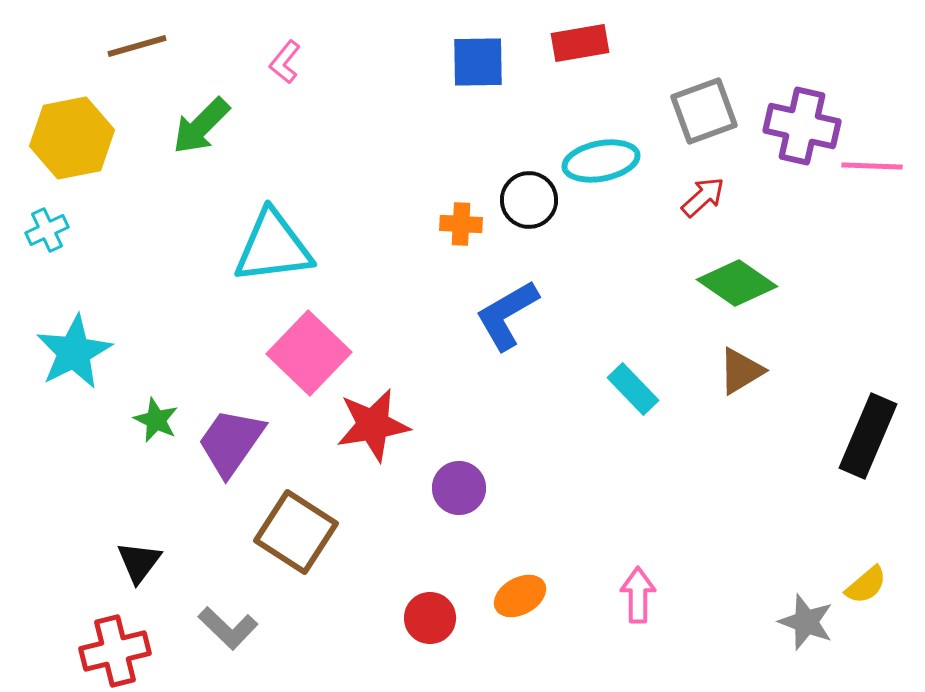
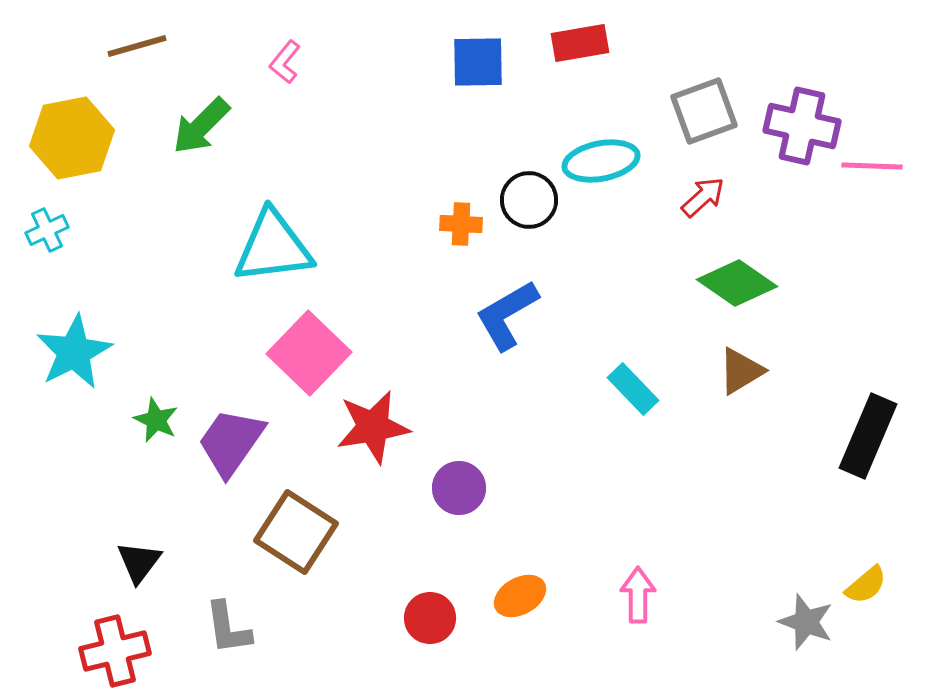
red star: moved 2 px down
gray L-shape: rotated 38 degrees clockwise
